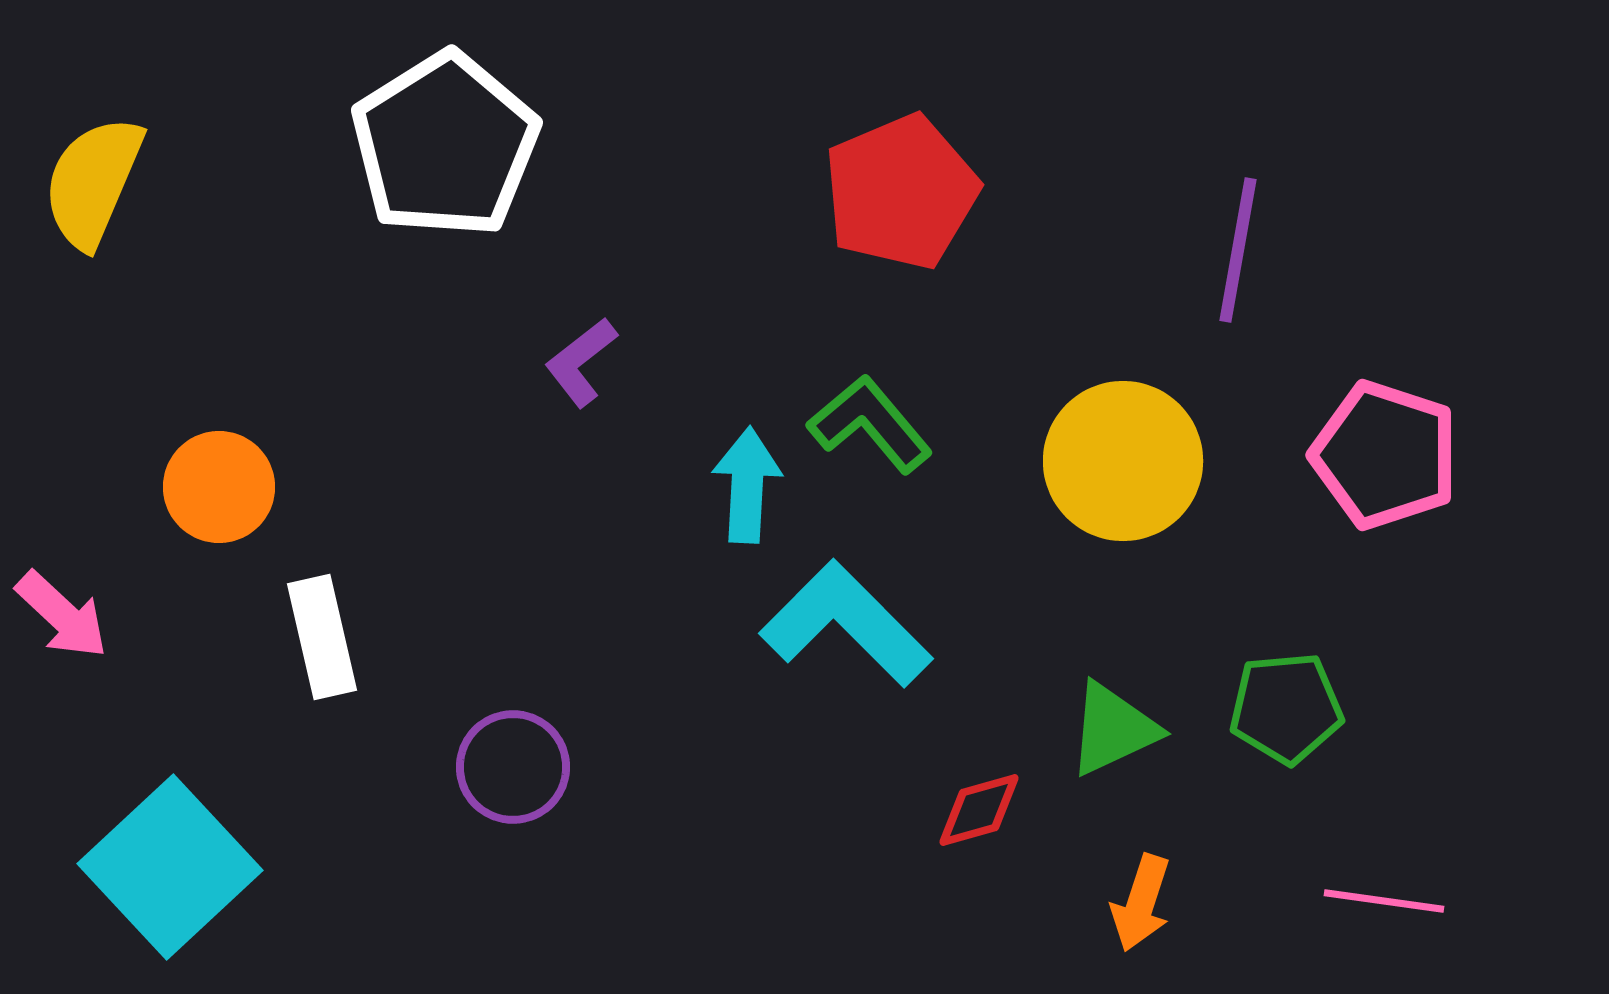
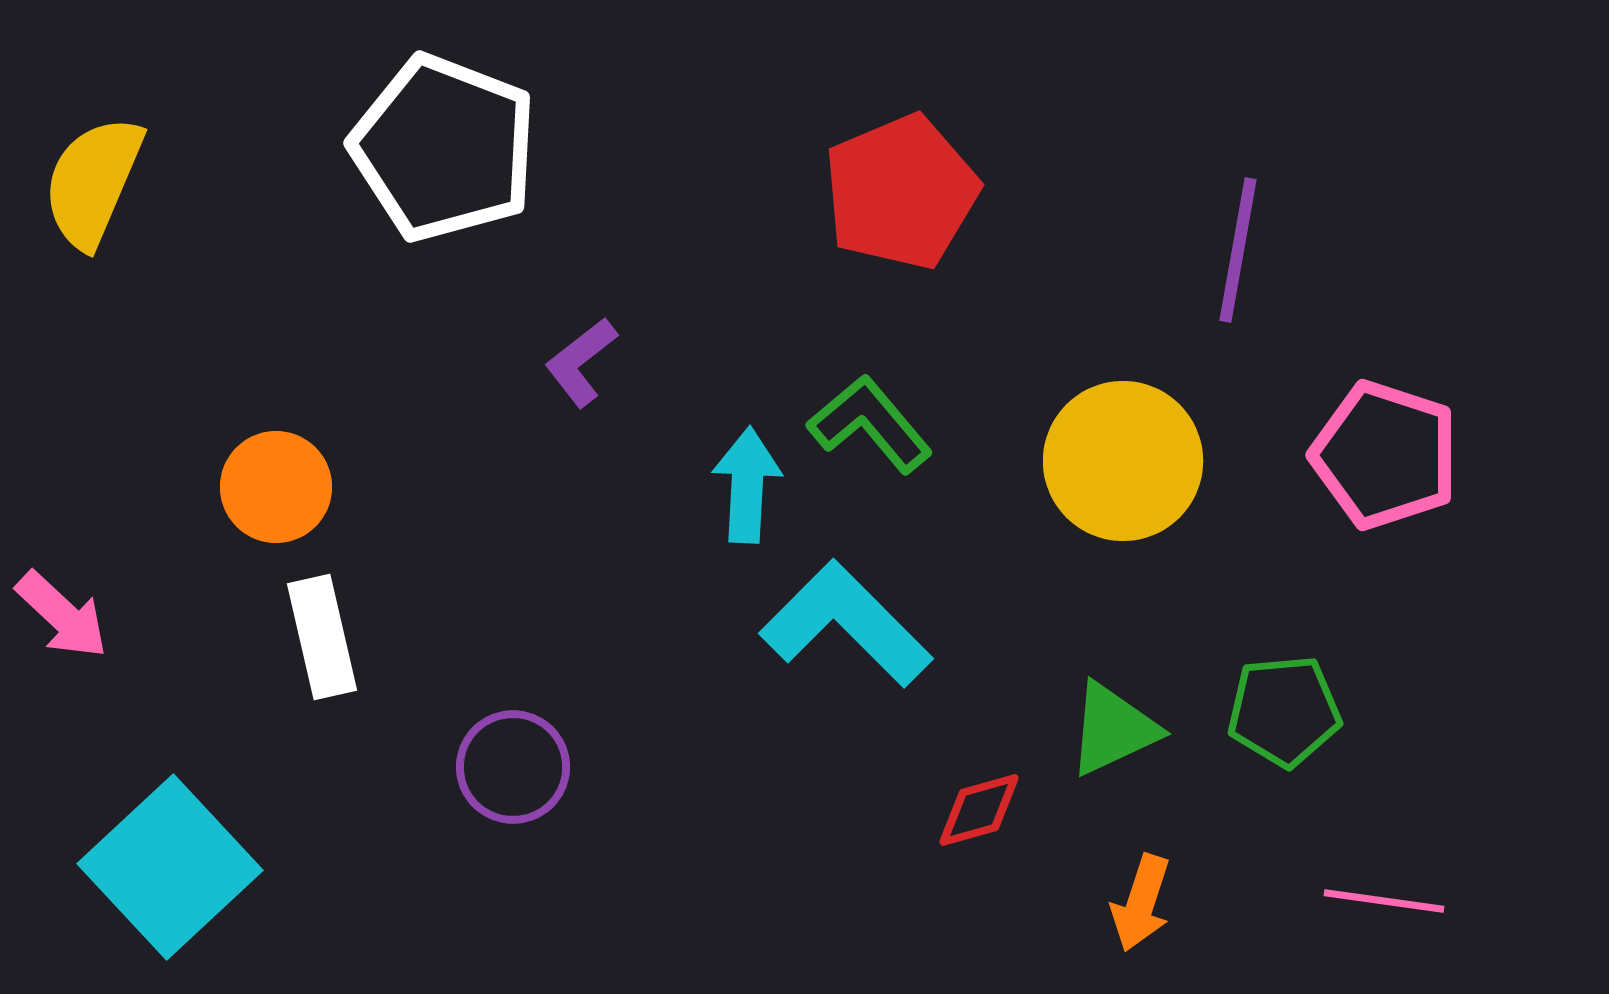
white pentagon: moved 1 px left, 3 px down; rotated 19 degrees counterclockwise
orange circle: moved 57 px right
green pentagon: moved 2 px left, 3 px down
